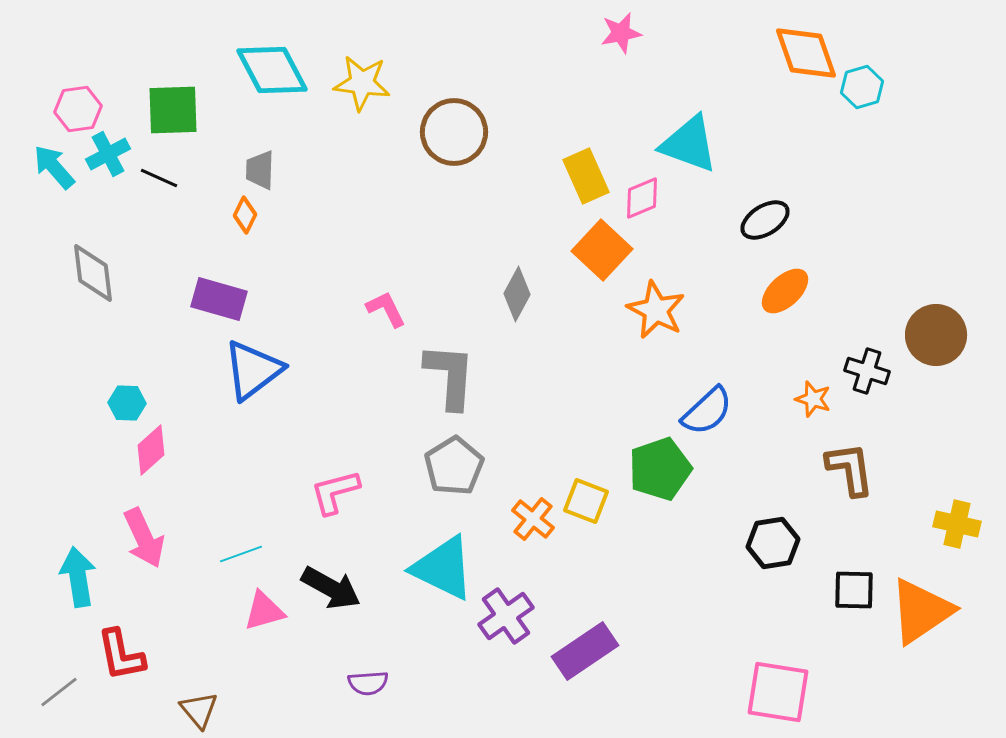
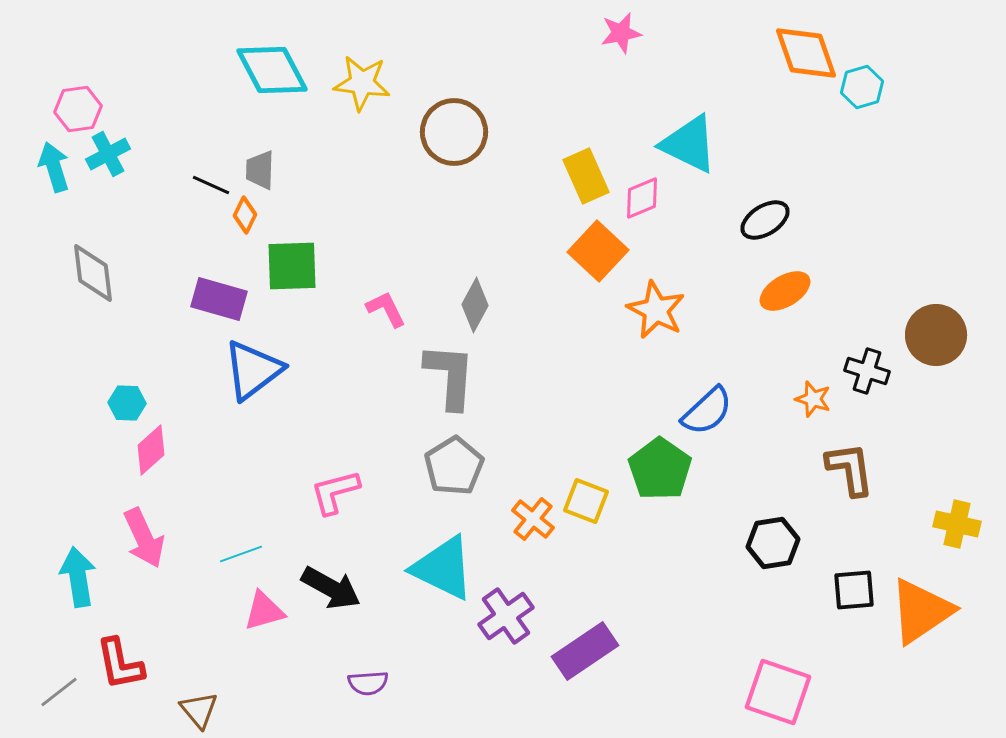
green square at (173, 110): moved 119 px right, 156 px down
cyan triangle at (689, 144): rotated 6 degrees clockwise
cyan arrow at (54, 167): rotated 24 degrees clockwise
black line at (159, 178): moved 52 px right, 7 px down
orange square at (602, 250): moved 4 px left, 1 px down
orange ellipse at (785, 291): rotated 12 degrees clockwise
gray diamond at (517, 294): moved 42 px left, 11 px down
green pentagon at (660, 469): rotated 18 degrees counterclockwise
black square at (854, 590): rotated 6 degrees counterclockwise
red L-shape at (121, 655): moved 1 px left, 9 px down
pink square at (778, 692): rotated 10 degrees clockwise
